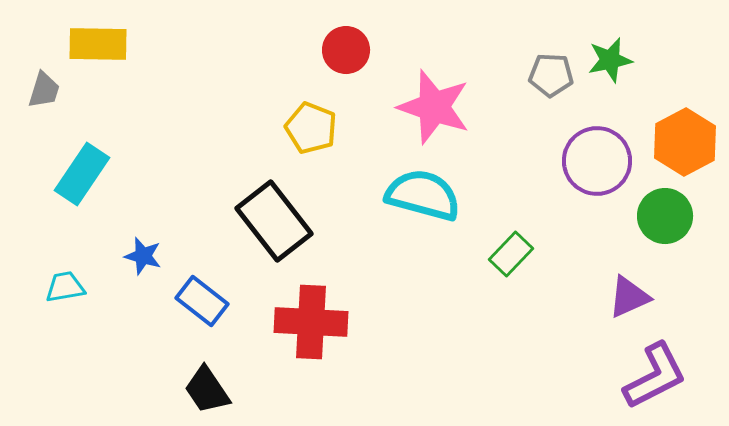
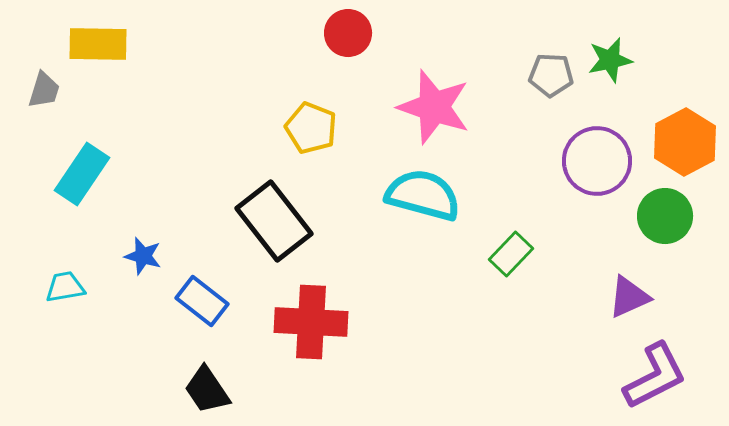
red circle: moved 2 px right, 17 px up
